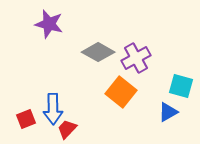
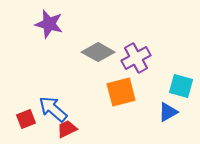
orange square: rotated 36 degrees clockwise
blue arrow: rotated 132 degrees clockwise
red trapezoid: rotated 20 degrees clockwise
